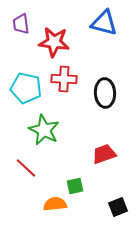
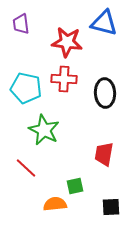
red star: moved 13 px right
red trapezoid: rotated 60 degrees counterclockwise
black square: moved 7 px left; rotated 18 degrees clockwise
